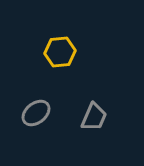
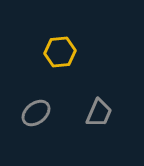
gray trapezoid: moved 5 px right, 4 px up
